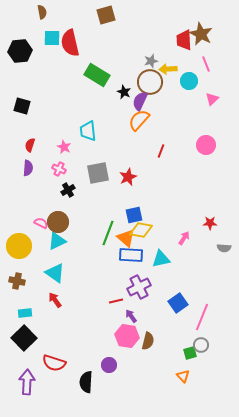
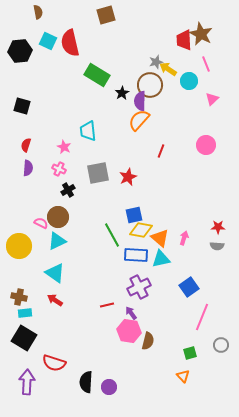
brown semicircle at (42, 12): moved 4 px left
cyan square at (52, 38): moved 4 px left, 3 px down; rotated 24 degrees clockwise
gray star at (151, 61): moved 5 px right, 1 px down
yellow arrow at (168, 69): rotated 36 degrees clockwise
brown circle at (150, 82): moved 3 px down
black star at (124, 92): moved 2 px left, 1 px down; rotated 16 degrees clockwise
purple semicircle at (140, 101): rotated 24 degrees counterclockwise
red semicircle at (30, 145): moved 4 px left
brown circle at (58, 222): moved 5 px up
red star at (210, 223): moved 8 px right, 4 px down
green line at (108, 233): moved 4 px right, 2 px down; rotated 50 degrees counterclockwise
orange triangle at (126, 238): moved 34 px right
pink arrow at (184, 238): rotated 16 degrees counterclockwise
gray semicircle at (224, 248): moved 7 px left, 2 px up
blue rectangle at (131, 255): moved 5 px right
brown cross at (17, 281): moved 2 px right, 16 px down
red arrow at (55, 300): rotated 21 degrees counterclockwise
red line at (116, 301): moved 9 px left, 4 px down
blue square at (178, 303): moved 11 px right, 16 px up
purple arrow at (131, 316): moved 3 px up
pink hexagon at (127, 336): moved 2 px right, 5 px up
black square at (24, 338): rotated 15 degrees counterclockwise
gray circle at (201, 345): moved 20 px right
purple circle at (109, 365): moved 22 px down
